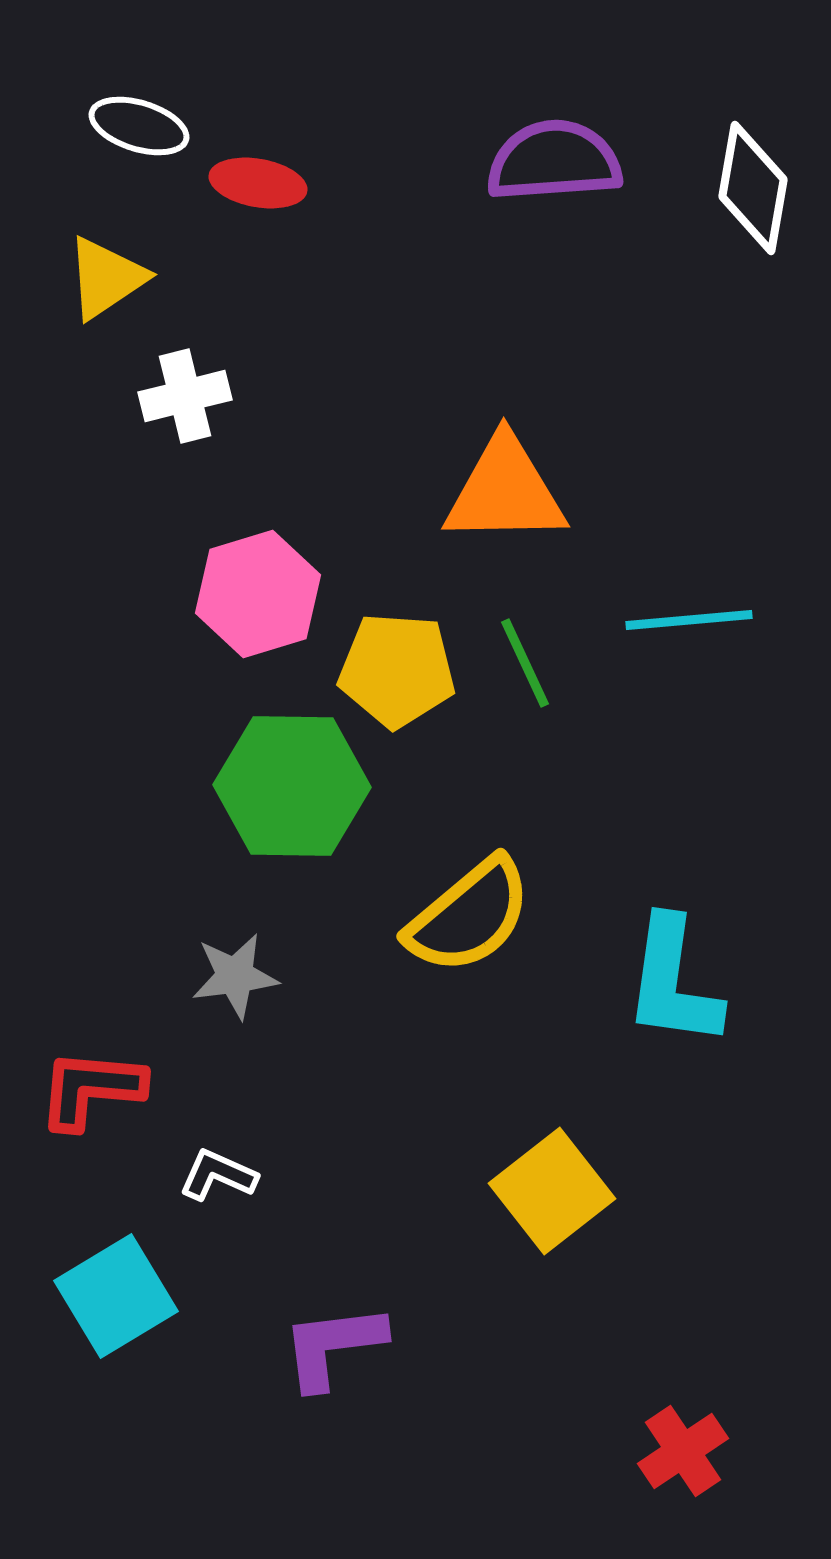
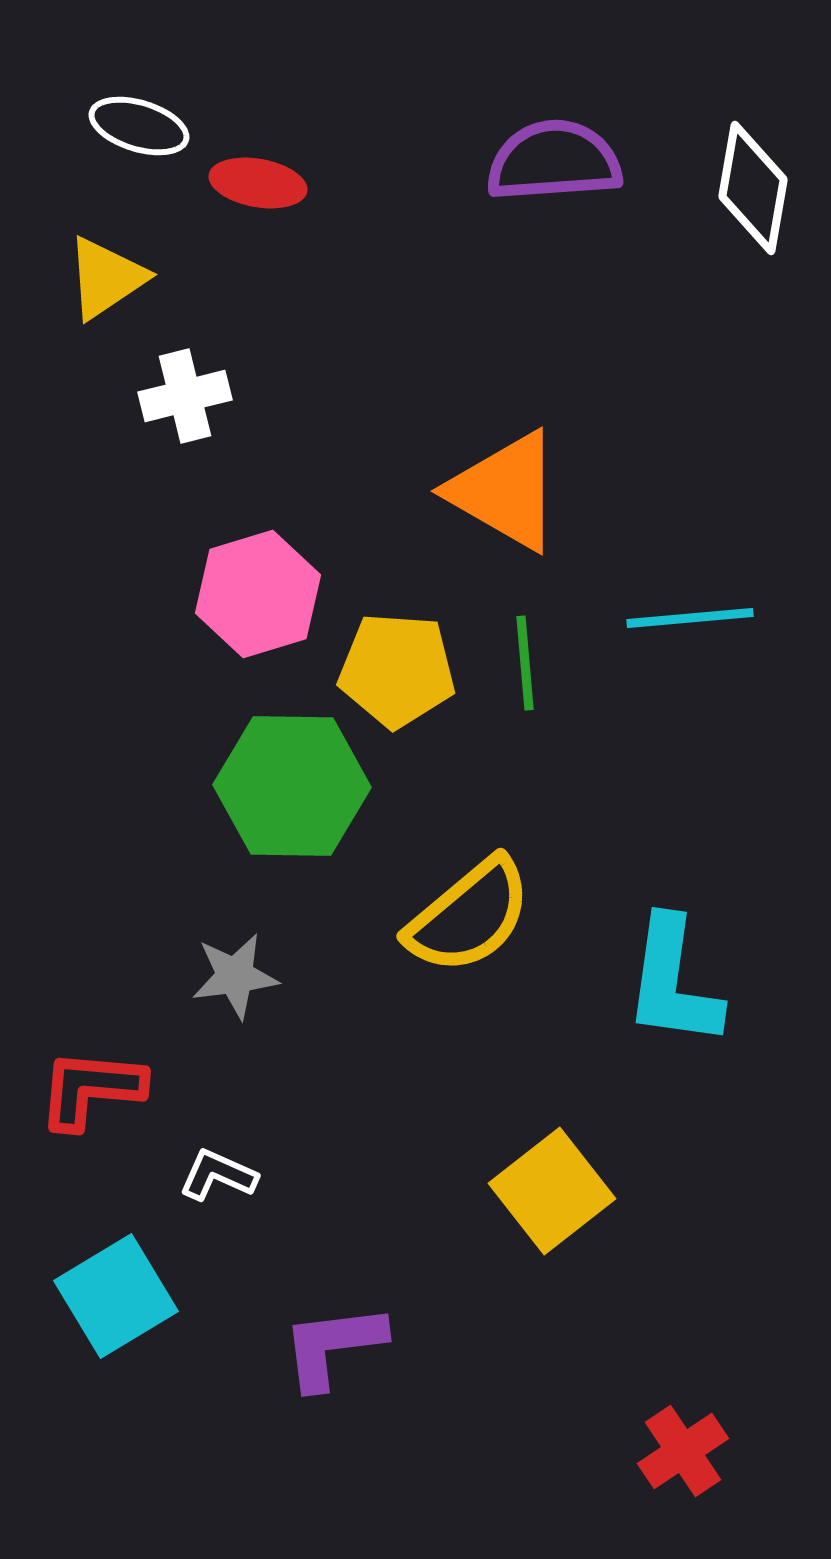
orange triangle: rotated 31 degrees clockwise
cyan line: moved 1 px right, 2 px up
green line: rotated 20 degrees clockwise
